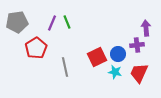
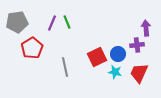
red pentagon: moved 4 px left
